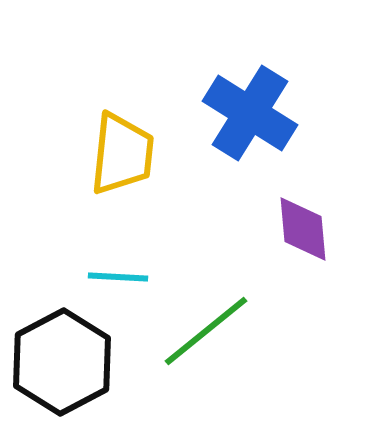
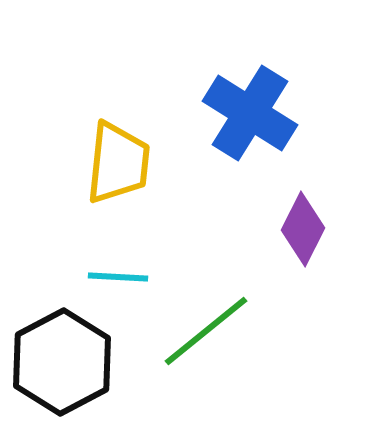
yellow trapezoid: moved 4 px left, 9 px down
purple diamond: rotated 32 degrees clockwise
